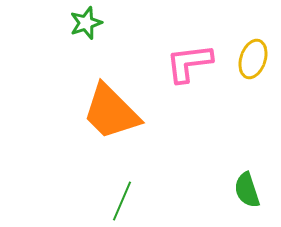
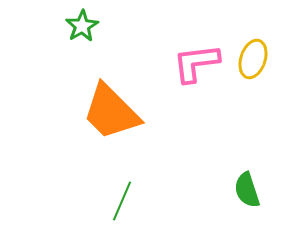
green star: moved 4 px left, 3 px down; rotated 12 degrees counterclockwise
pink L-shape: moved 7 px right
